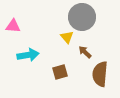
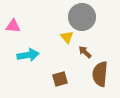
brown square: moved 7 px down
